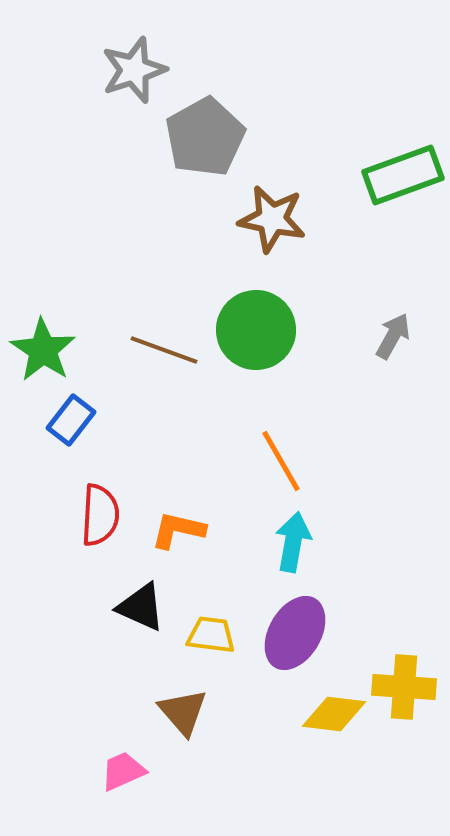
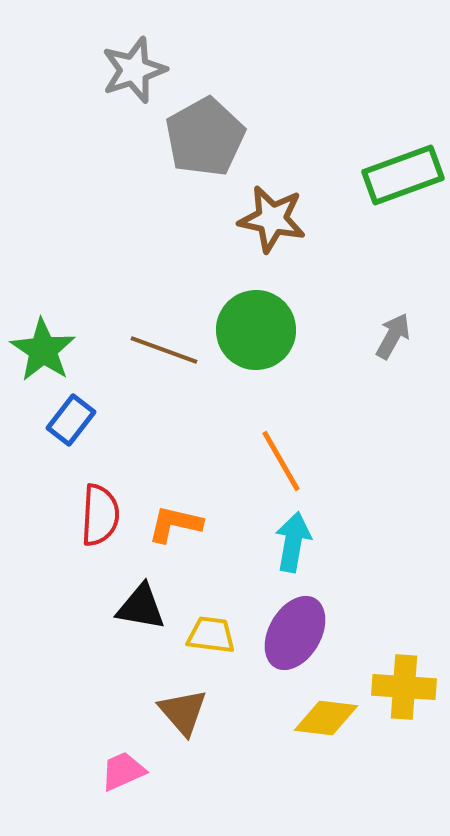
orange L-shape: moved 3 px left, 6 px up
black triangle: rotated 14 degrees counterclockwise
yellow diamond: moved 8 px left, 4 px down
